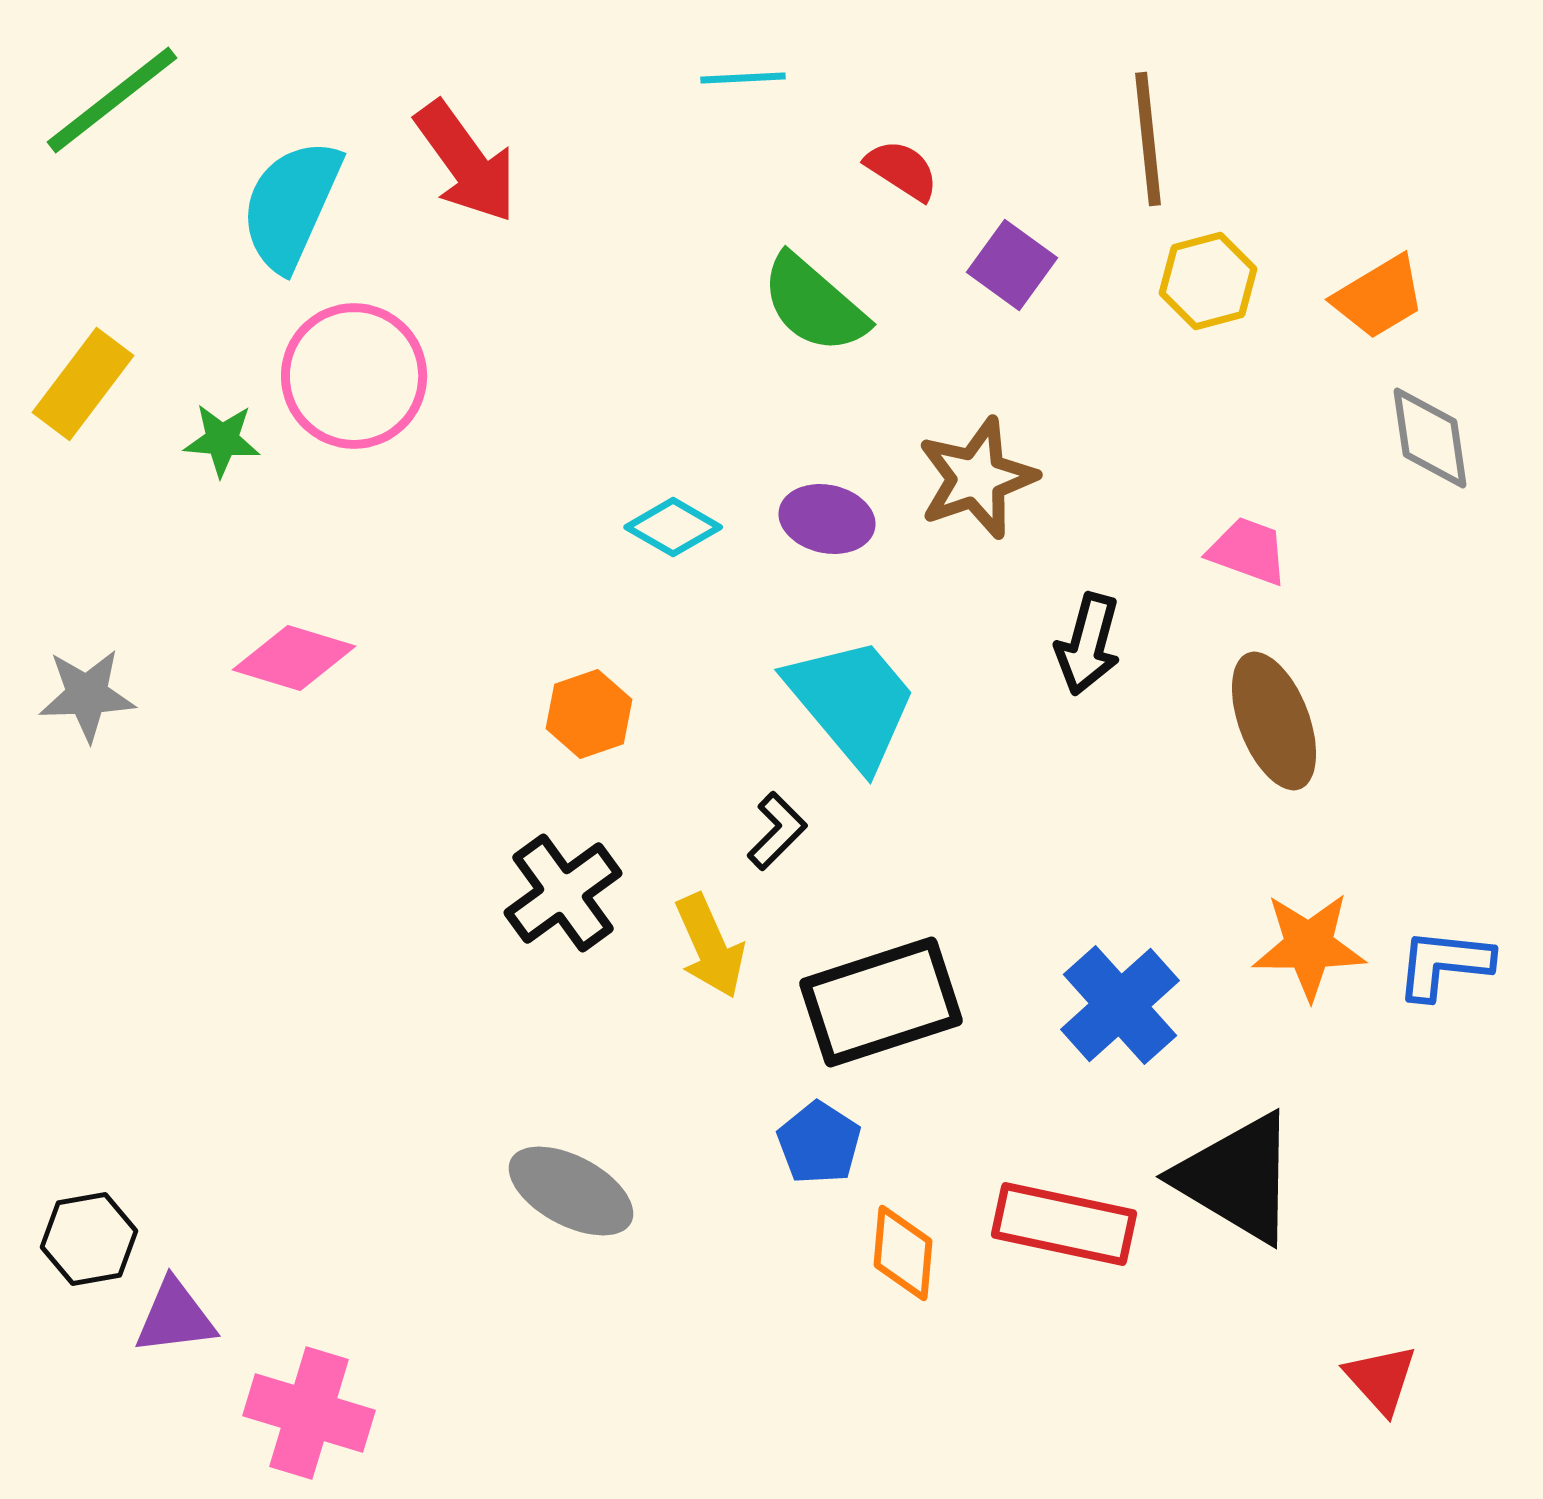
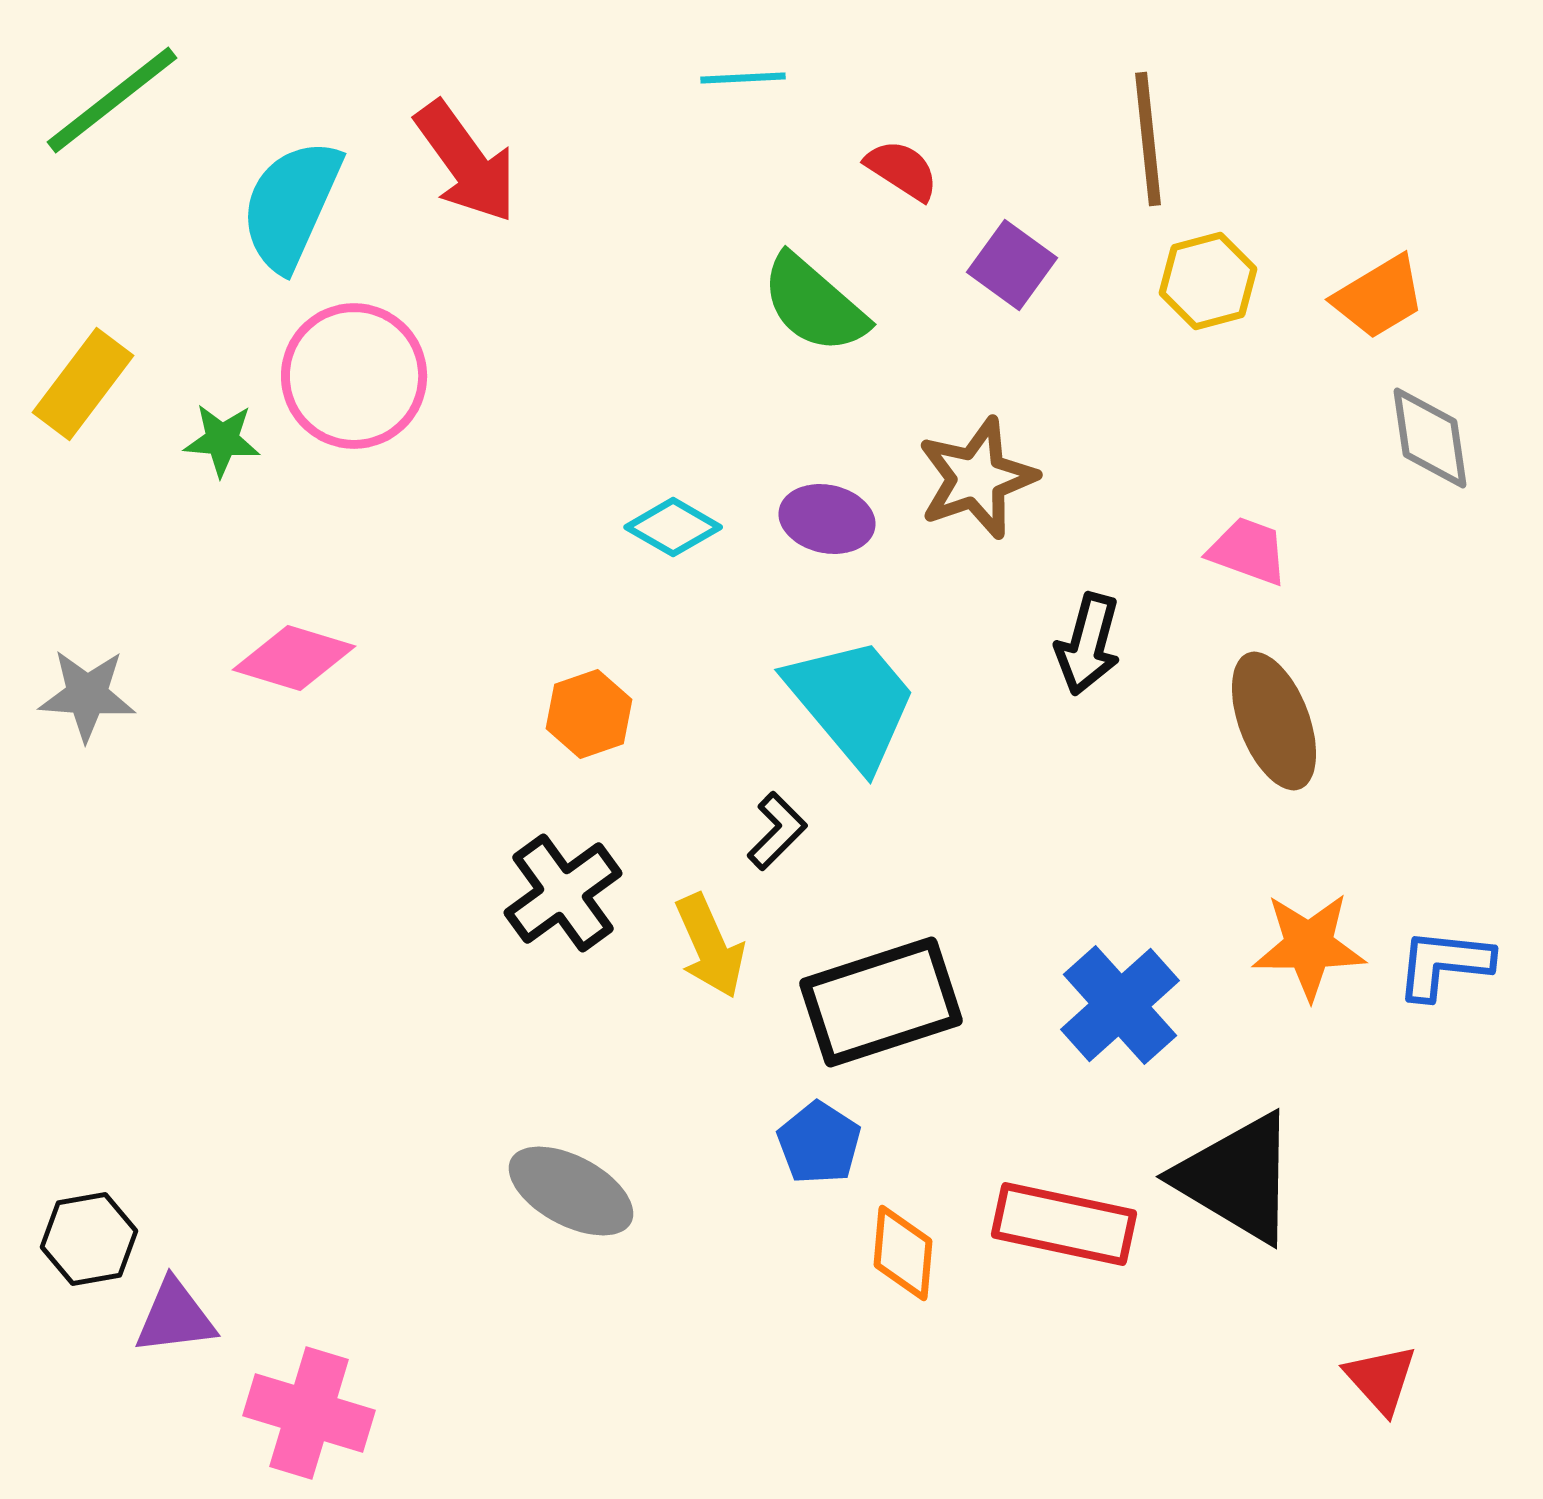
gray star: rotated 6 degrees clockwise
